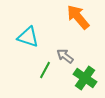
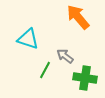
cyan triangle: moved 2 px down
green cross: rotated 25 degrees counterclockwise
